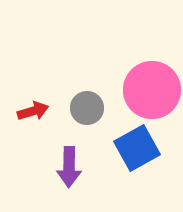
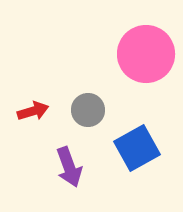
pink circle: moved 6 px left, 36 px up
gray circle: moved 1 px right, 2 px down
purple arrow: rotated 21 degrees counterclockwise
